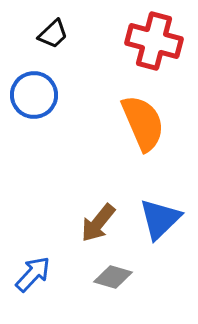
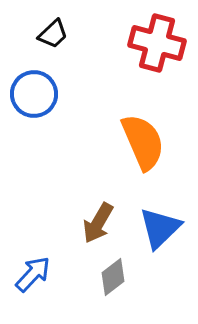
red cross: moved 3 px right, 2 px down
blue circle: moved 1 px up
orange semicircle: moved 19 px down
blue triangle: moved 9 px down
brown arrow: rotated 9 degrees counterclockwise
gray diamond: rotated 54 degrees counterclockwise
